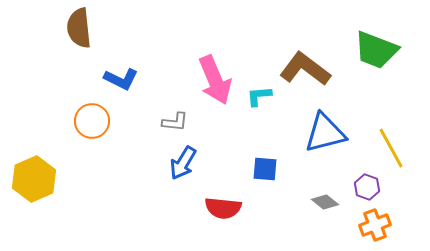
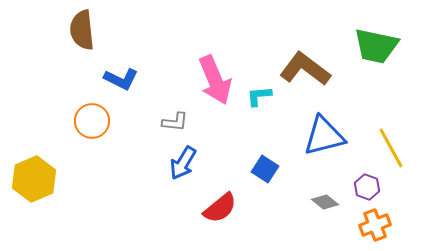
brown semicircle: moved 3 px right, 2 px down
green trapezoid: moved 4 px up; rotated 9 degrees counterclockwise
blue triangle: moved 1 px left, 3 px down
blue square: rotated 28 degrees clockwise
red semicircle: moved 3 px left; rotated 45 degrees counterclockwise
